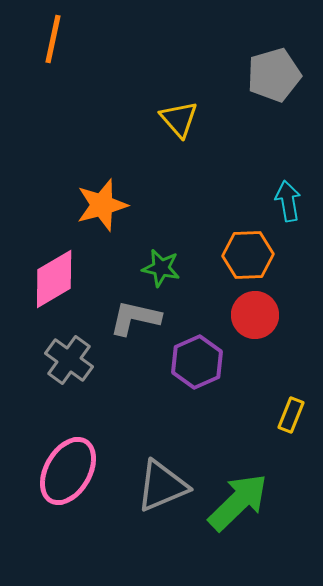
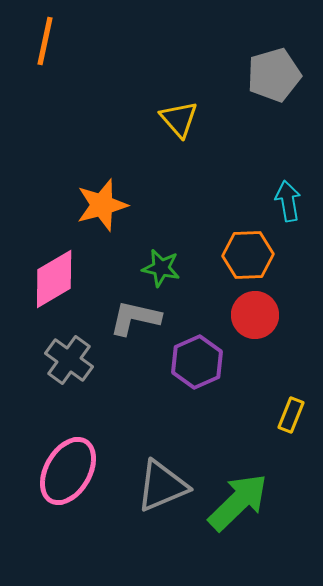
orange line: moved 8 px left, 2 px down
